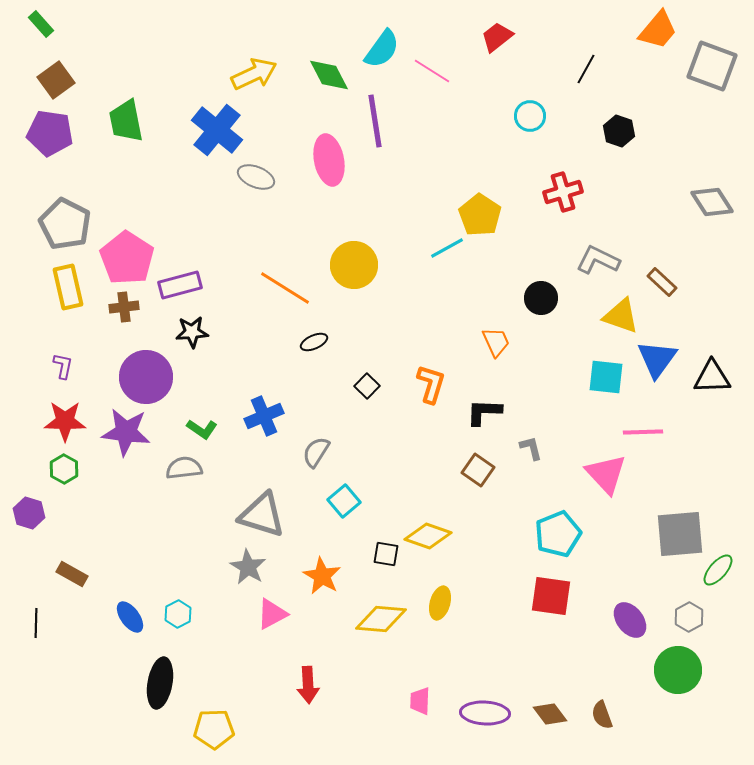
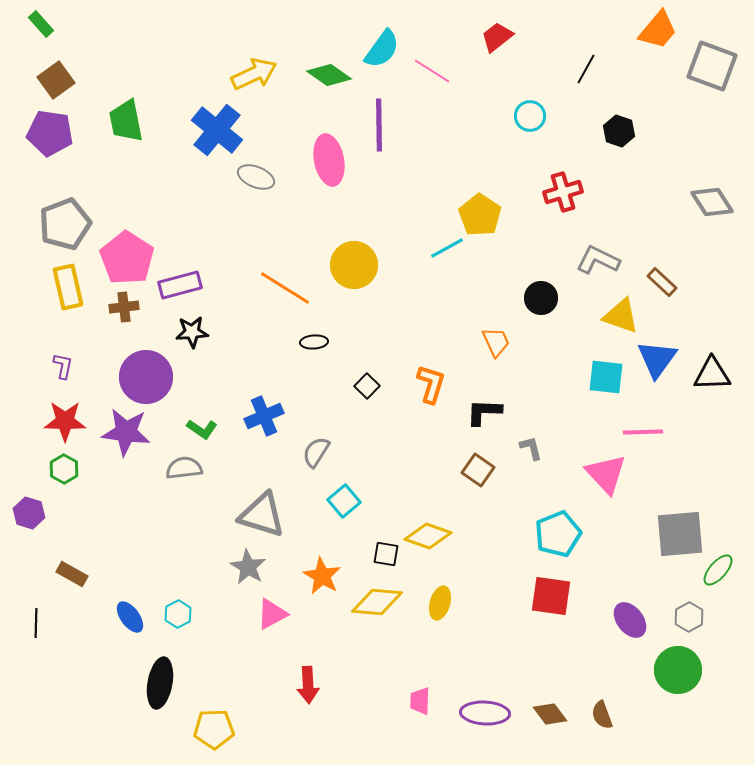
green diamond at (329, 75): rotated 27 degrees counterclockwise
purple line at (375, 121): moved 4 px right, 4 px down; rotated 8 degrees clockwise
gray pentagon at (65, 224): rotated 24 degrees clockwise
black ellipse at (314, 342): rotated 20 degrees clockwise
black triangle at (712, 377): moved 3 px up
yellow diamond at (381, 619): moved 4 px left, 17 px up
